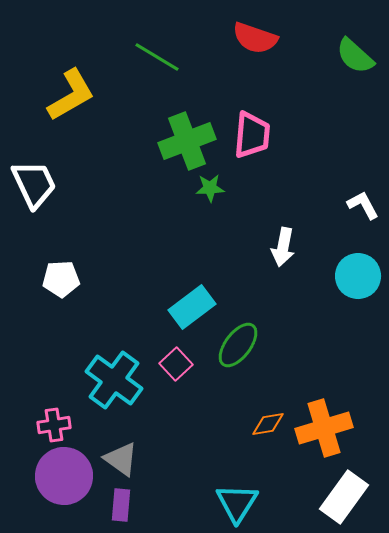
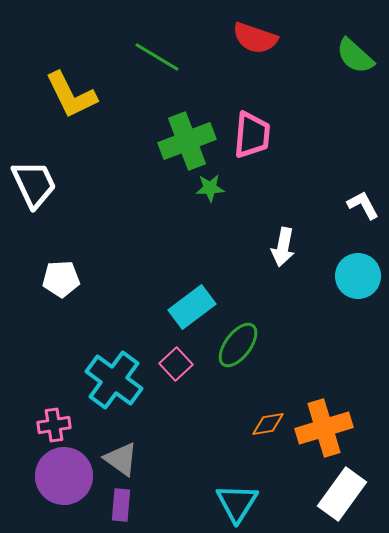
yellow L-shape: rotated 94 degrees clockwise
white rectangle: moved 2 px left, 3 px up
